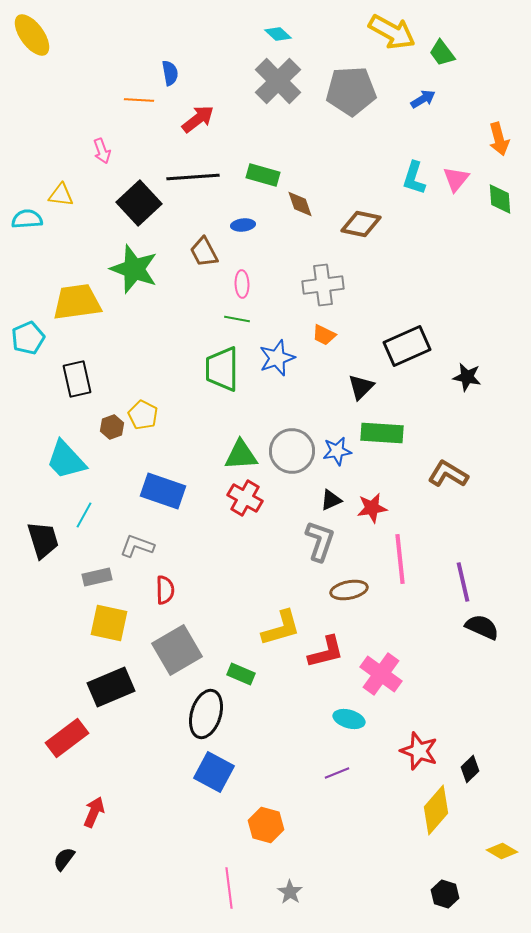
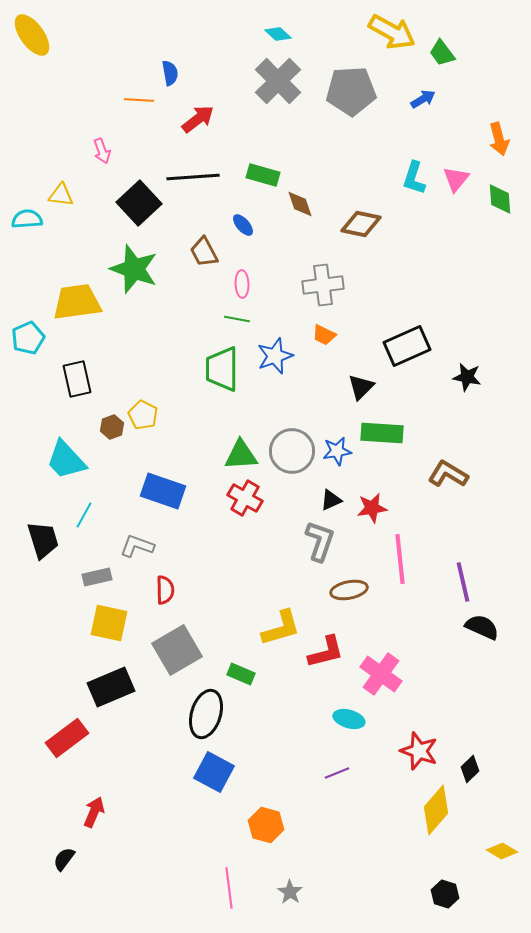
blue ellipse at (243, 225): rotated 55 degrees clockwise
blue star at (277, 358): moved 2 px left, 2 px up
